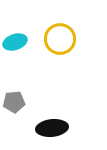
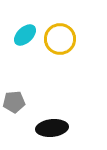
cyan ellipse: moved 10 px right, 7 px up; rotated 25 degrees counterclockwise
